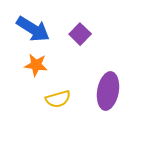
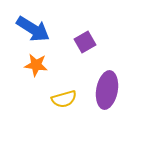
purple square: moved 5 px right, 8 px down; rotated 15 degrees clockwise
purple ellipse: moved 1 px left, 1 px up
yellow semicircle: moved 6 px right
